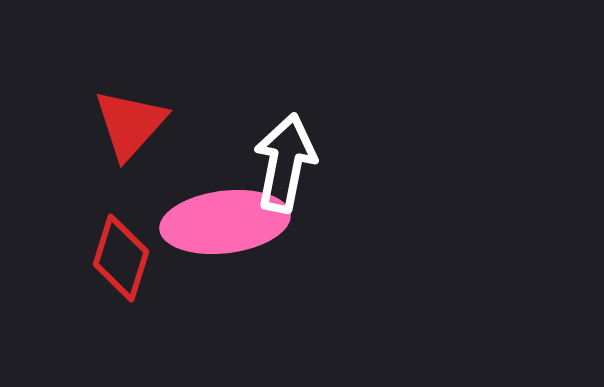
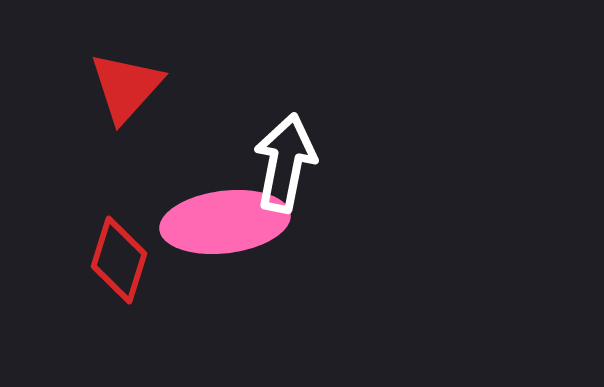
red triangle: moved 4 px left, 37 px up
red diamond: moved 2 px left, 2 px down
